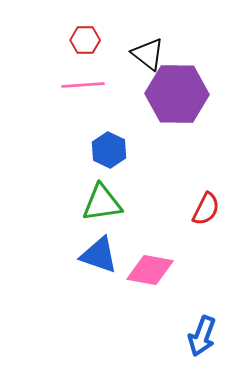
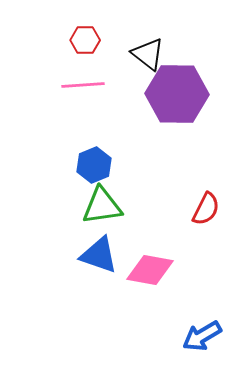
blue hexagon: moved 15 px left, 15 px down; rotated 12 degrees clockwise
green triangle: moved 3 px down
blue arrow: rotated 39 degrees clockwise
